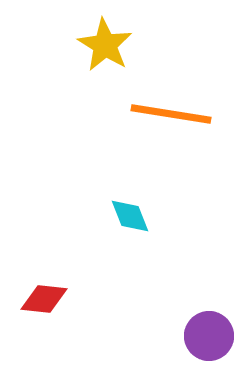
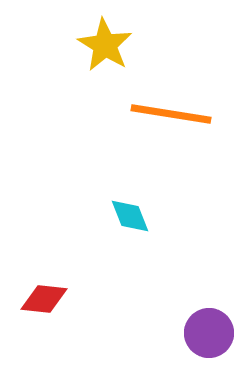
purple circle: moved 3 px up
